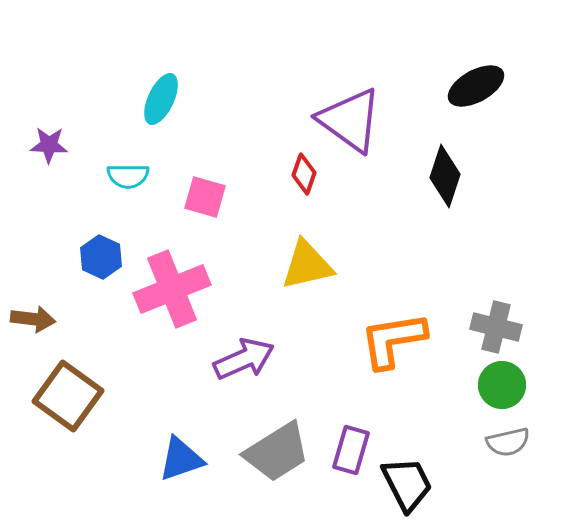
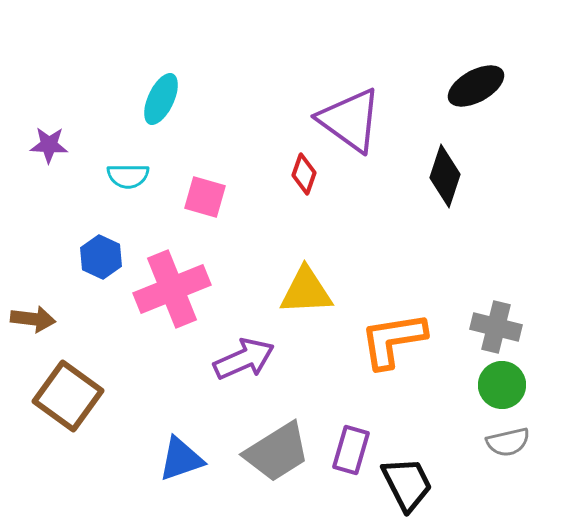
yellow triangle: moved 1 px left, 26 px down; rotated 10 degrees clockwise
